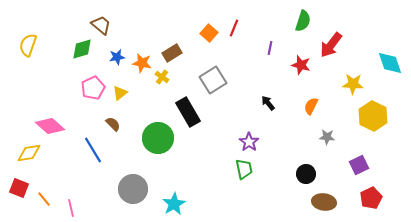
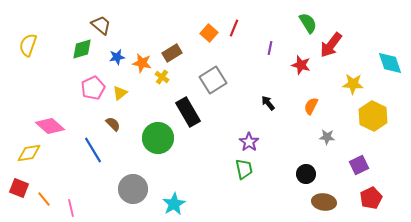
green semicircle: moved 5 px right, 2 px down; rotated 50 degrees counterclockwise
